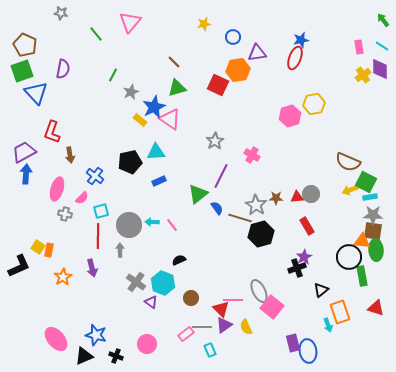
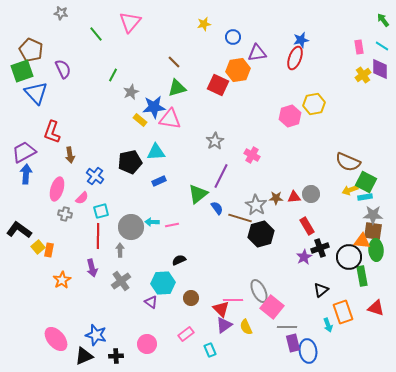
brown pentagon at (25, 45): moved 6 px right, 5 px down
purple semicircle at (63, 69): rotated 36 degrees counterclockwise
blue star at (154, 107): rotated 20 degrees clockwise
pink triangle at (170, 119): rotated 25 degrees counterclockwise
red triangle at (297, 197): moved 3 px left
cyan rectangle at (370, 197): moved 5 px left
gray circle at (129, 225): moved 2 px right, 2 px down
pink line at (172, 225): rotated 64 degrees counterclockwise
yellow square at (38, 247): rotated 16 degrees clockwise
black L-shape at (19, 266): moved 36 px up; rotated 120 degrees counterclockwise
black cross at (297, 268): moved 23 px right, 20 px up
orange star at (63, 277): moved 1 px left, 3 px down
gray cross at (136, 282): moved 15 px left, 1 px up; rotated 18 degrees clockwise
cyan hexagon at (163, 283): rotated 25 degrees counterclockwise
orange rectangle at (340, 312): moved 3 px right
gray line at (202, 327): moved 85 px right
black cross at (116, 356): rotated 24 degrees counterclockwise
